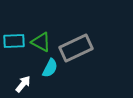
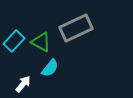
cyan rectangle: rotated 45 degrees counterclockwise
gray rectangle: moved 20 px up
cyan semicircle: rotated 12 degrees clockwise
